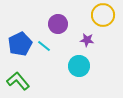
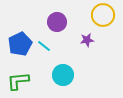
purple circle: moved 1 px left, 2 px up
purple star: rotated 16 degrees counterclockwise
cyan circle: moved 16 px left, 9 px down
green L-shape: rotated 55 degrees counterclockwise
